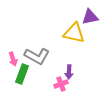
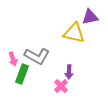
pink cross: moved 2 px down; rotated 24 degrees counterclockwise
